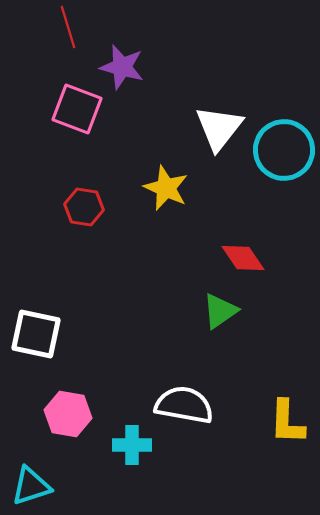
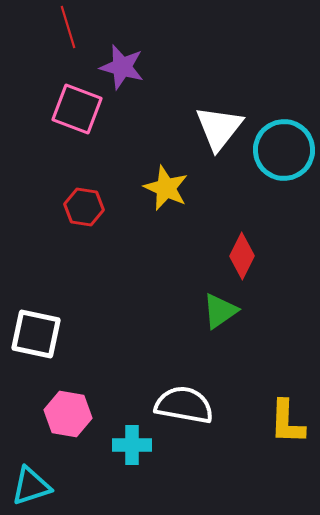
red diamond: moved 1 px left, 2 px up; rotated 60 degrees clockwise
